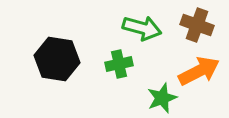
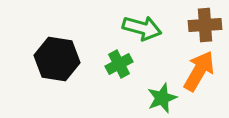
brown cross: moved 8 px right; rotated 24 degrees counterclockwise
green cross: rotated 16 degrees counterclockwise
orange arrow: rotated 33 degrees counterclockwise
